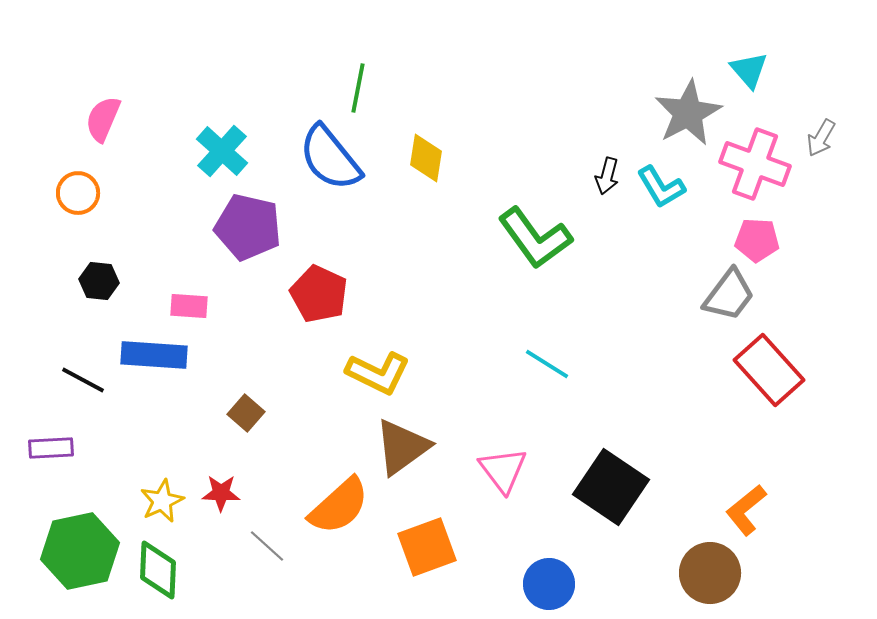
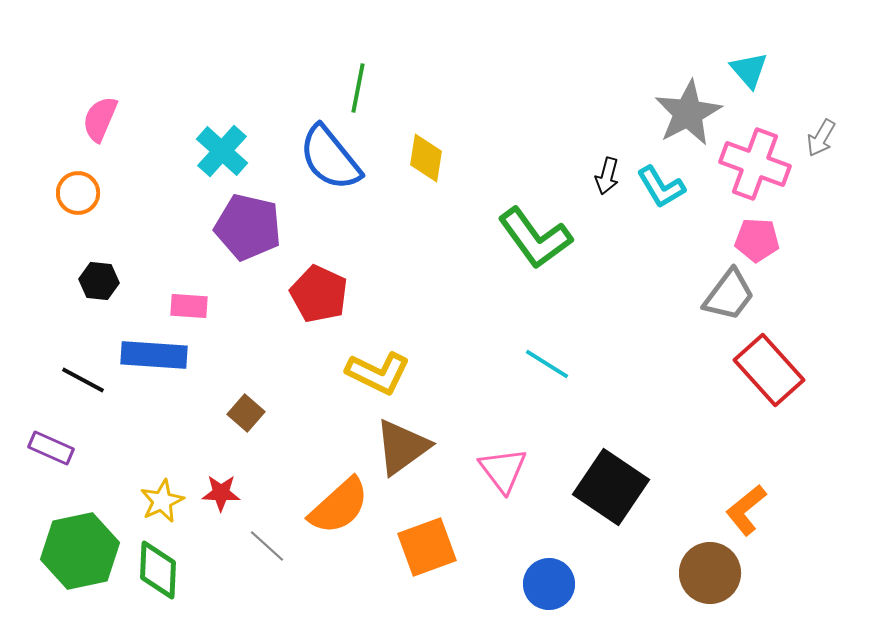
pink semicircle: moved 3 px left
purple rectangle: rotated 27 degrees clockwise
